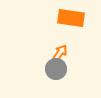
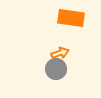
orange arrow: rotated 36 degrees clockwise
